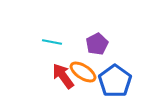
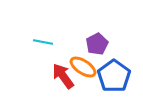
cyan line: moved 9 px left
orange ellipse: moved 5 px up
blue pentagon: moved 1 px left, 5 px up
